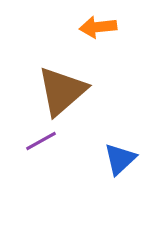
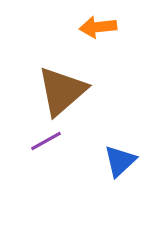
purple line: moved 5 px right
blue triangle: moved 2 px down
